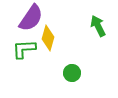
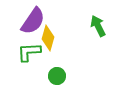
purple semicircle: moved 2 px right, 3 px down
green L-shape: moved 5 px right, 3 px down
green circle: moved 15 px left, 3 px down
